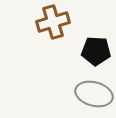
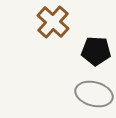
brown cross: rotated 32 degrees counterclockwise
